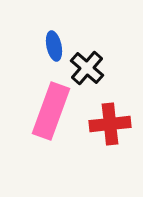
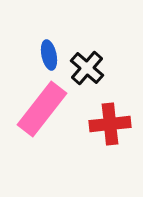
blue ellipse: moved 5 px left, 9 px down
pink rectangle: moved 9 px left, 2 px up; rotated 18 degrees clockwise
